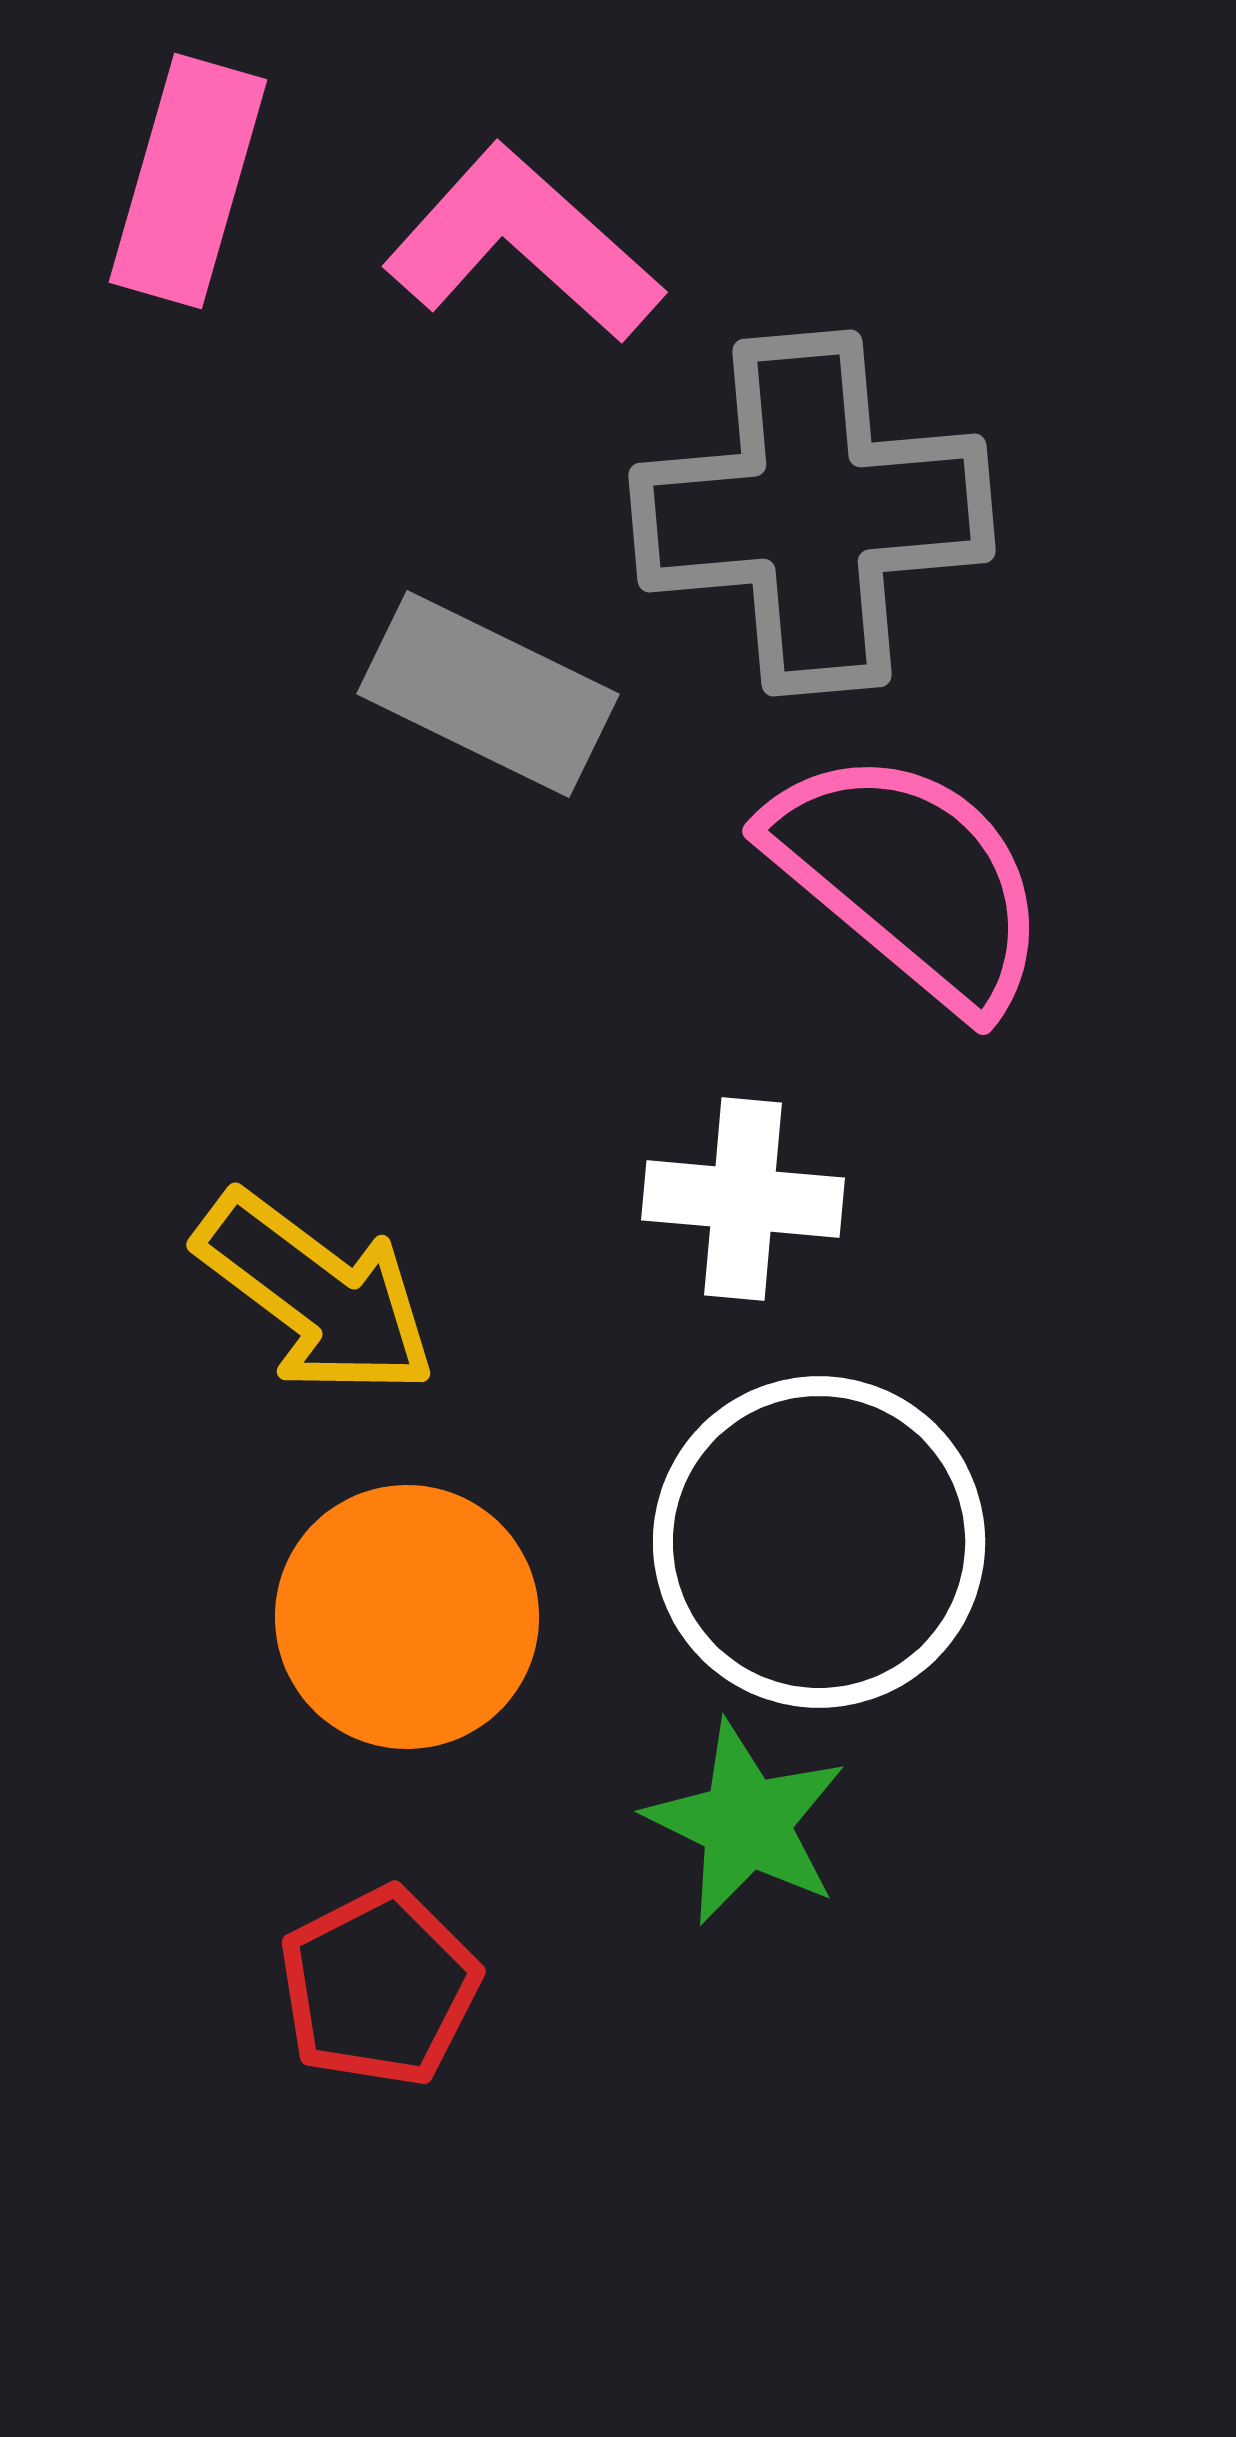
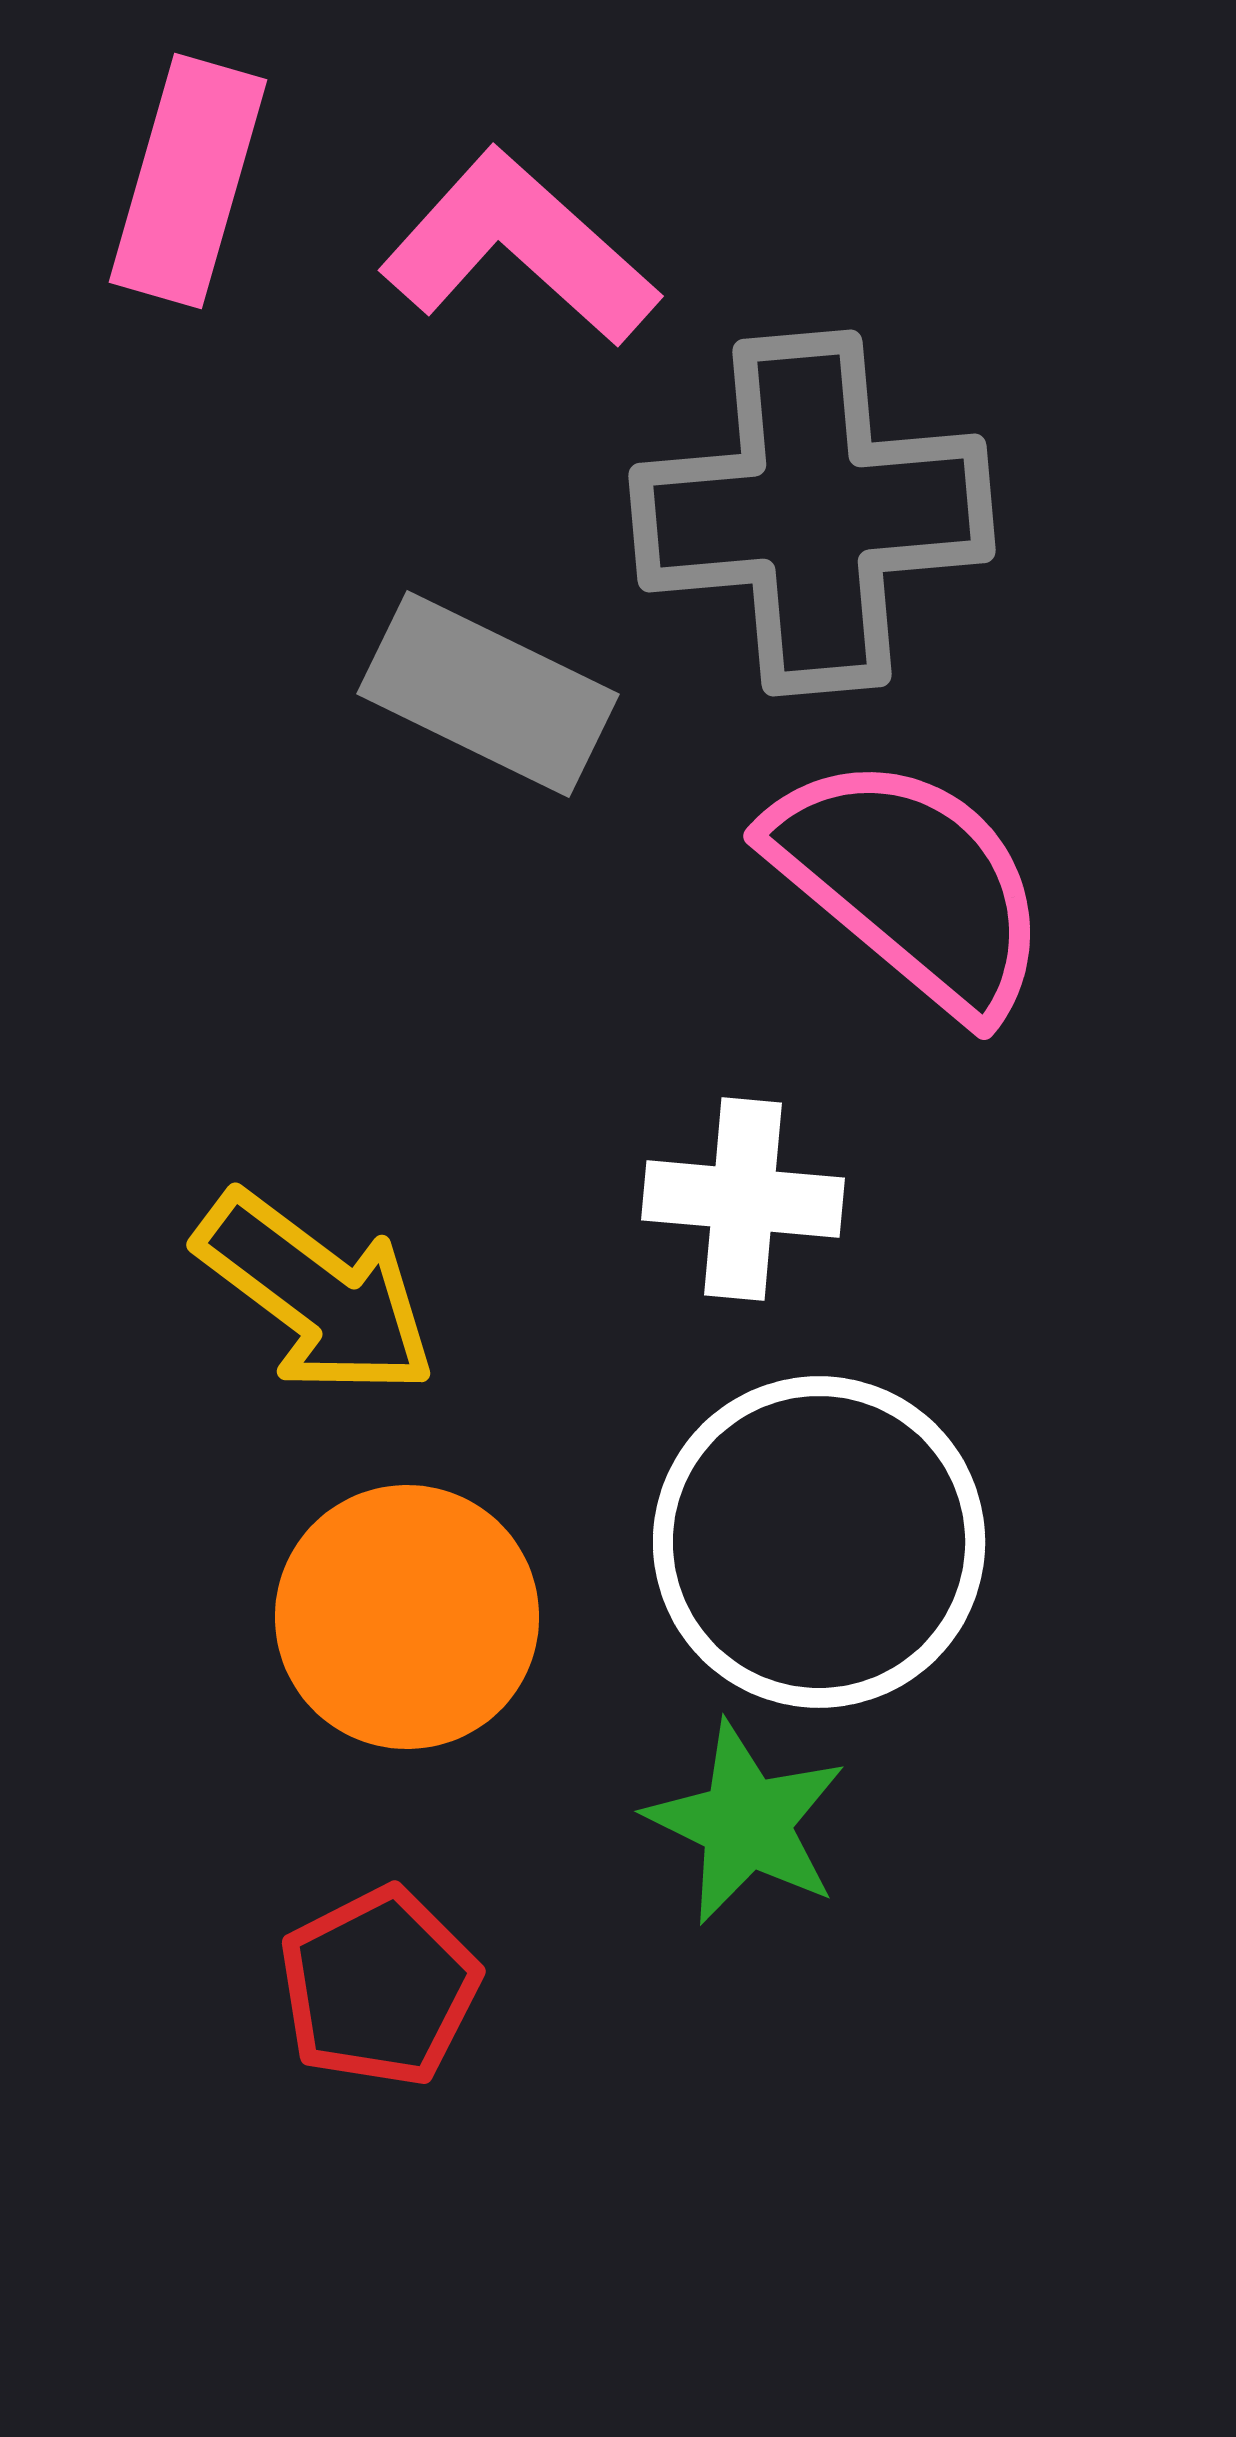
pink L-shape: moved 4 px left, 4 px down
pink semicircle: moved 1 px right, 5 px down
